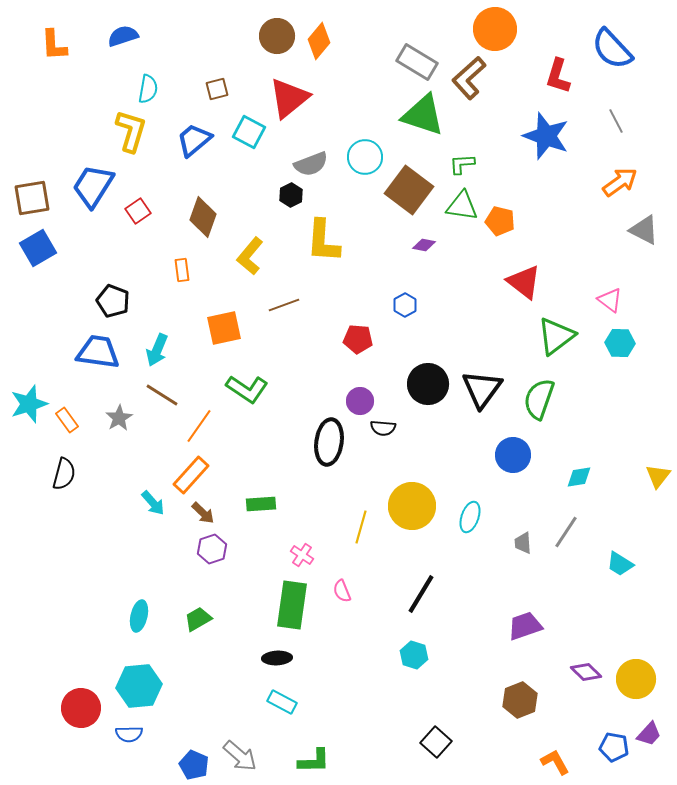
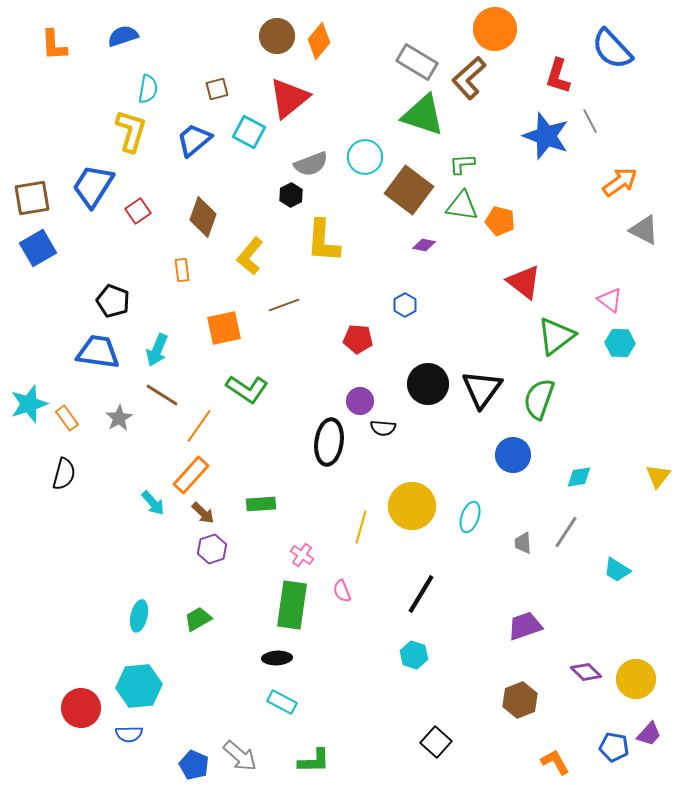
gray line at (616, 121): moved 26 px left
orange rectangle at (67, 420): moved 2 px up
cyan trapezoid at (620, 564): moved 3 px left, 6 px down
